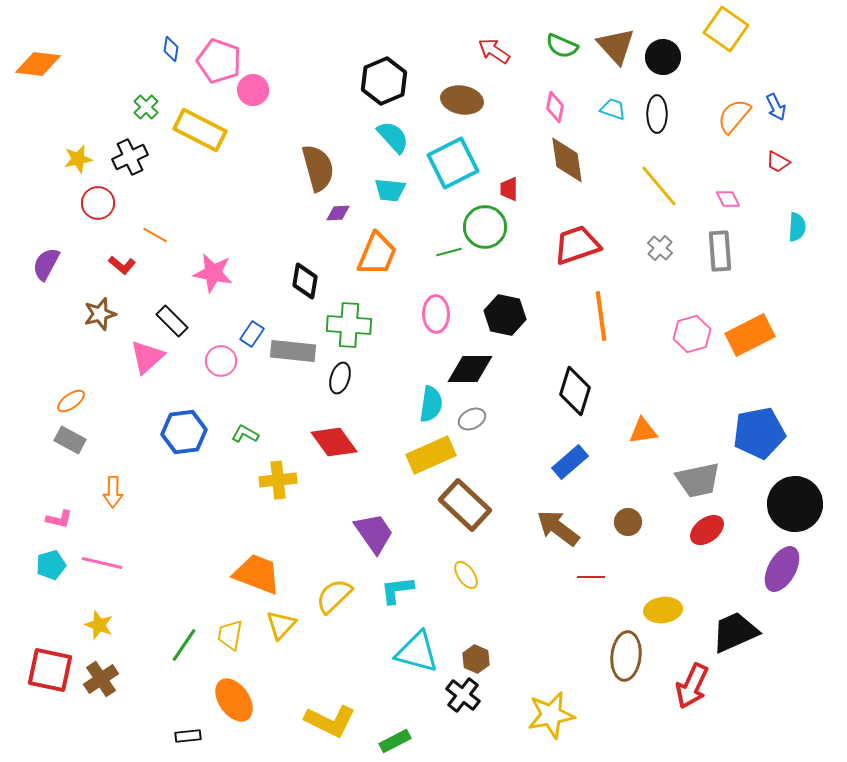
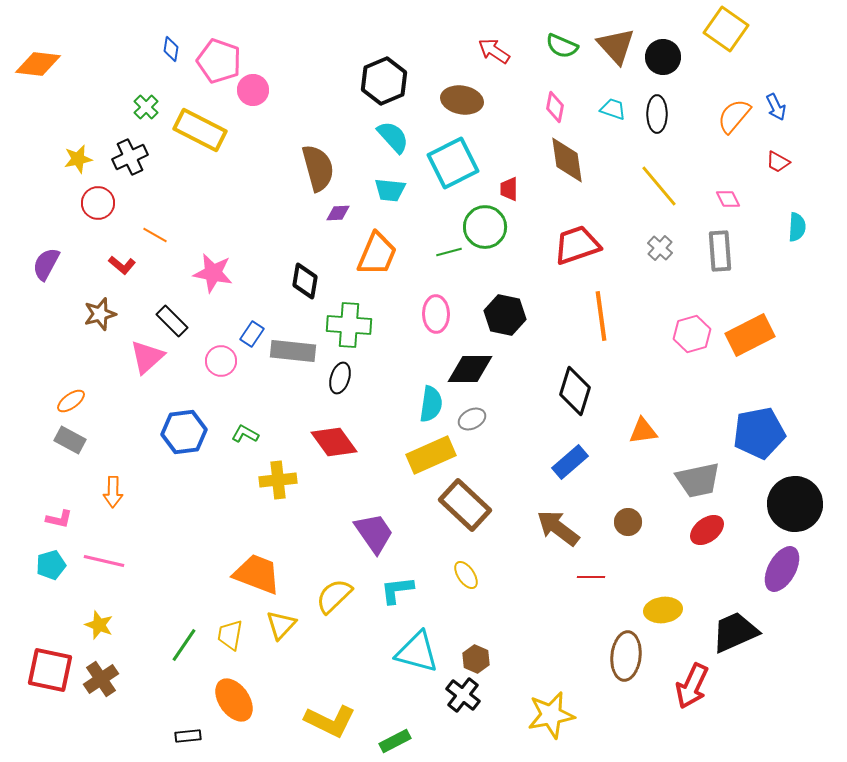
pink line at (102, 563): moved 2 px right, 2 px up
